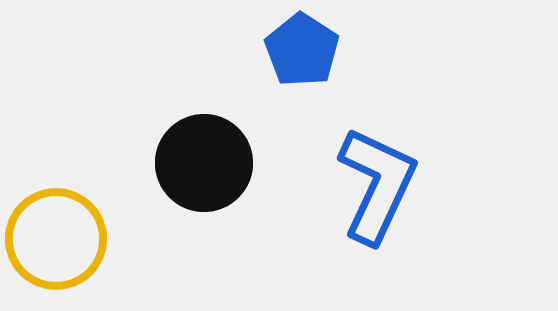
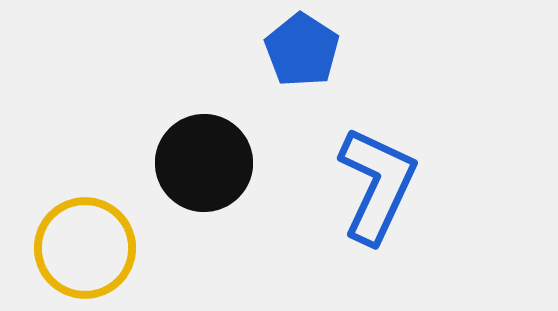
yellow circle: moved 29 px right, 9 px down
